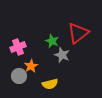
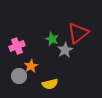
green star: moved 2 px up
pink cross: moved 1 px left, 1 px up
gray star: moved 3 px right, 5 px up; rotated 21 degrees clockwise
